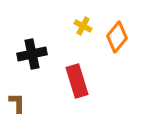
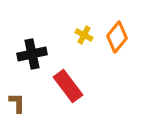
yellow cross: moved 1 px right, 9 px down
red rectangle: moved 9 px left, 5 px down; rotated 20 degrees counterclockwise
